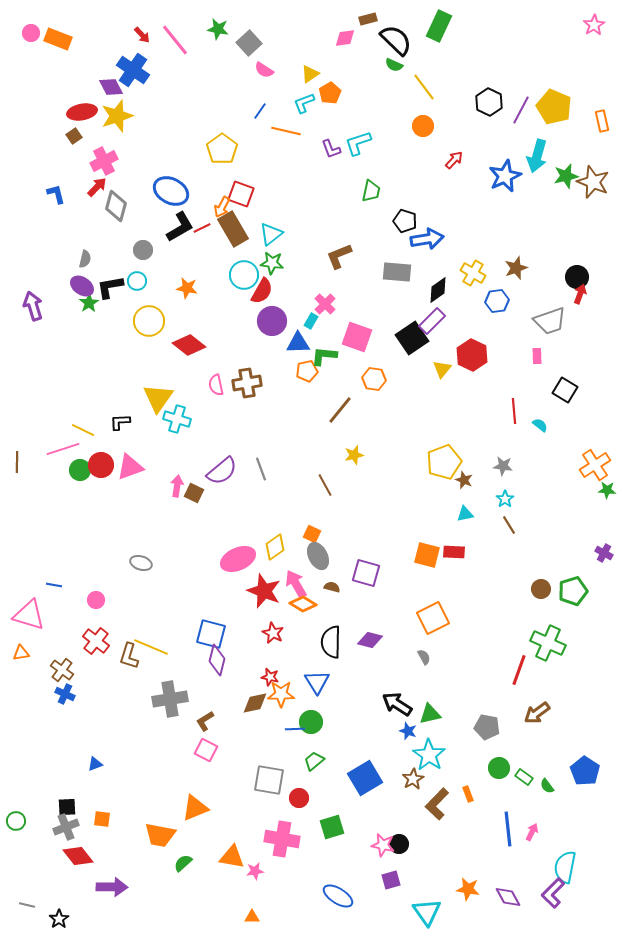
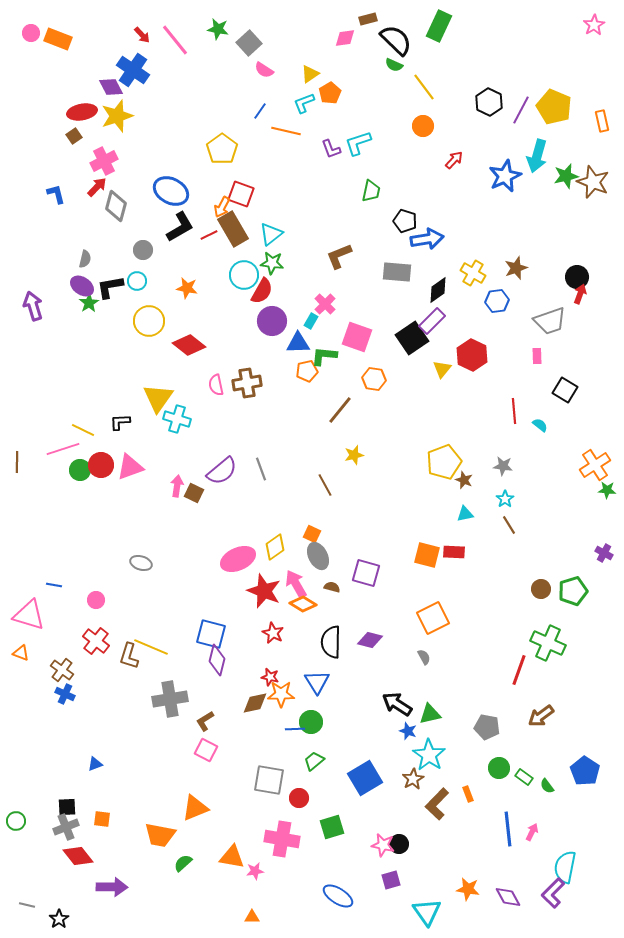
red line at (202, 228): moved 7 px right, 7 px down
orange triangle at (21, 653): rotated 30 degrees clockwise
brown arrow at (537, 713): moved 4 px right, 3 px down
